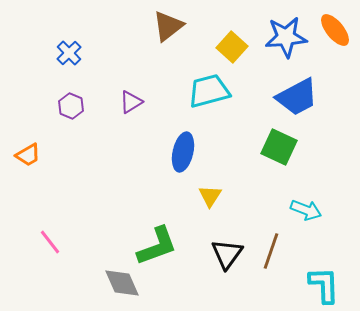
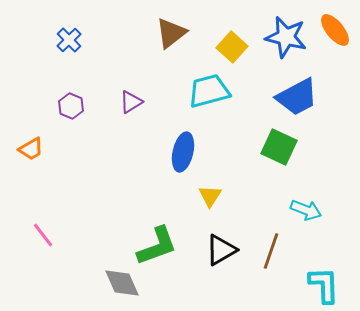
brown triangle: moved 3 px right, 7 px down
blue star: rotated 18 degrees clockwise
blue cross: moved 13 px up
orange trapezoid: moved 3 px right, 6 px up
pink line: moved 7 px left, 7 px up
black triangle: moved 6 px left, 4 px up; rotated 24 degrees clockwise
